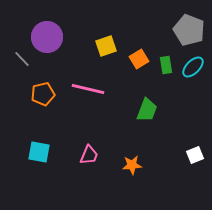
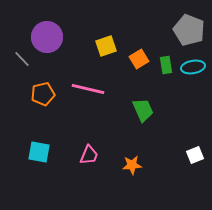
cyan ellipse: rotated 35 degrees clockwise
green trapezoid: moved 4 px left; rotated 45 degrees counterclockwise
